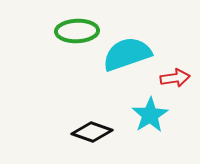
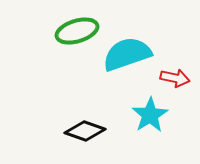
green ellipse: rotated 15 degrees counterclockwise
red arrow: rotated 20 degrees clockwise
black diamond: moved 7 px left, 1 px up
